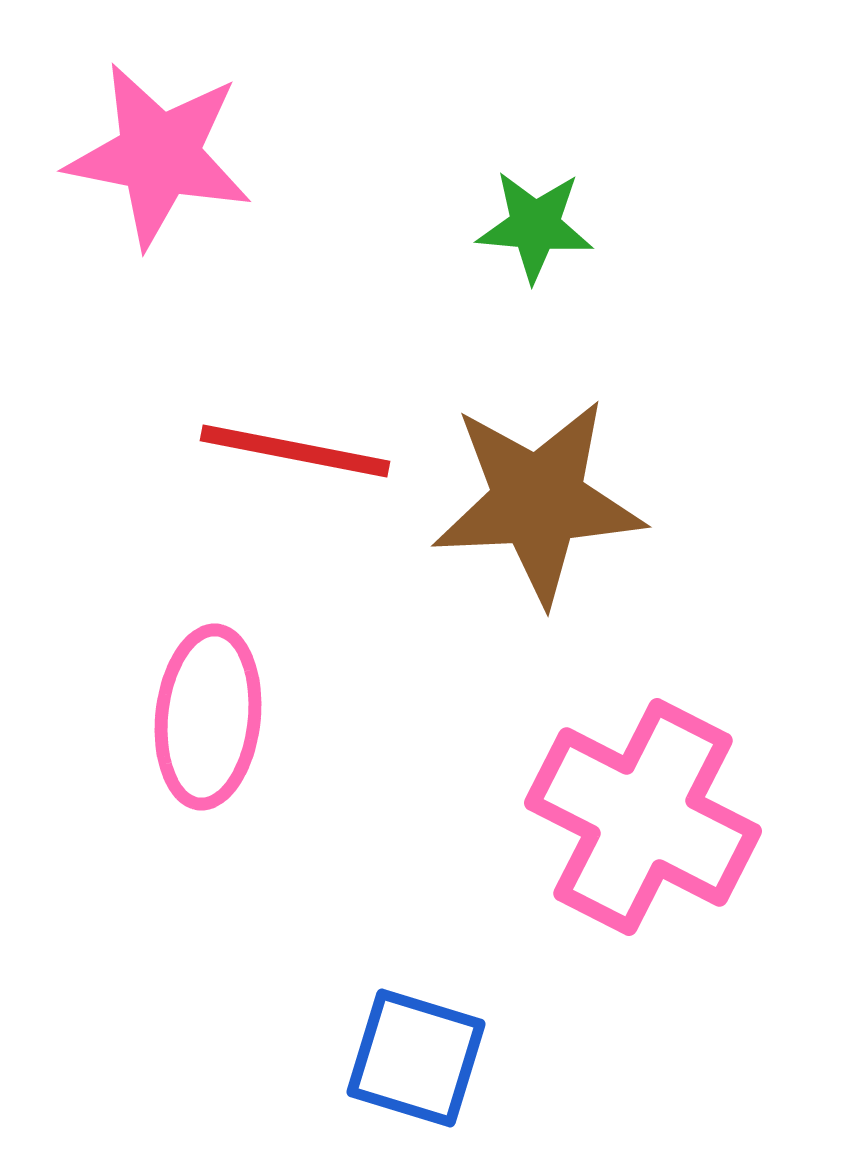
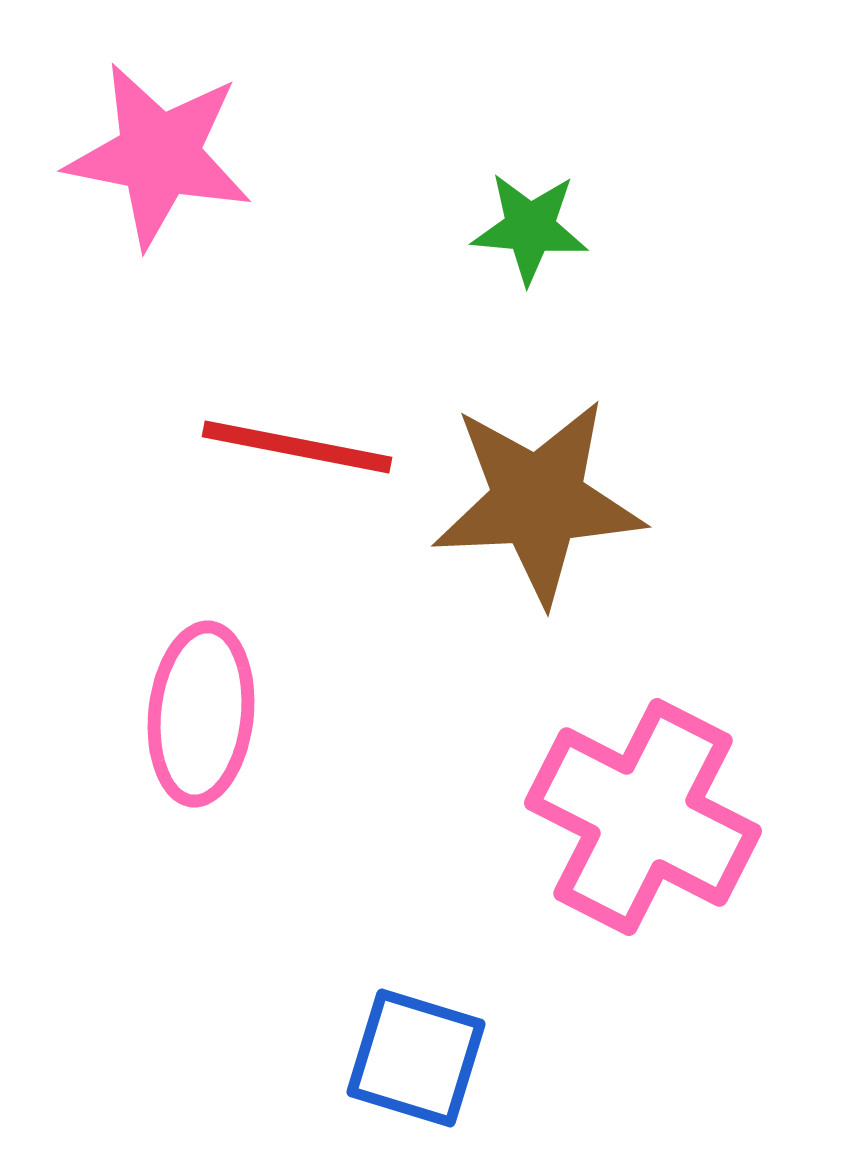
green star: moved 5 px left, 2 px down
red line: moved 2 px right, 4 px up
pink ellipse: moved 7 px left, 3 px up
